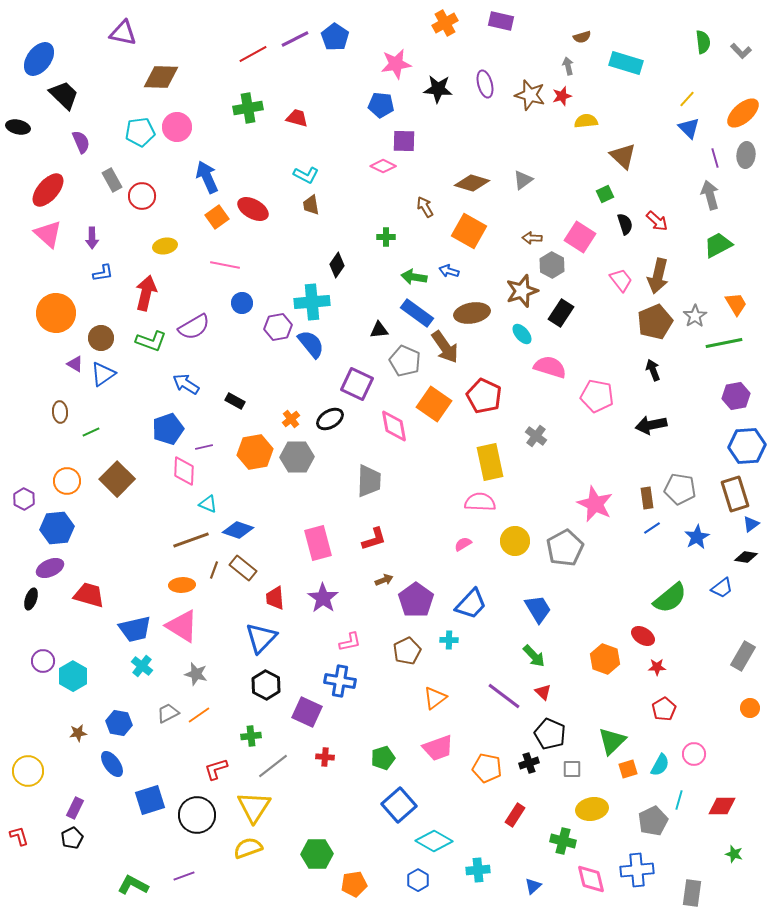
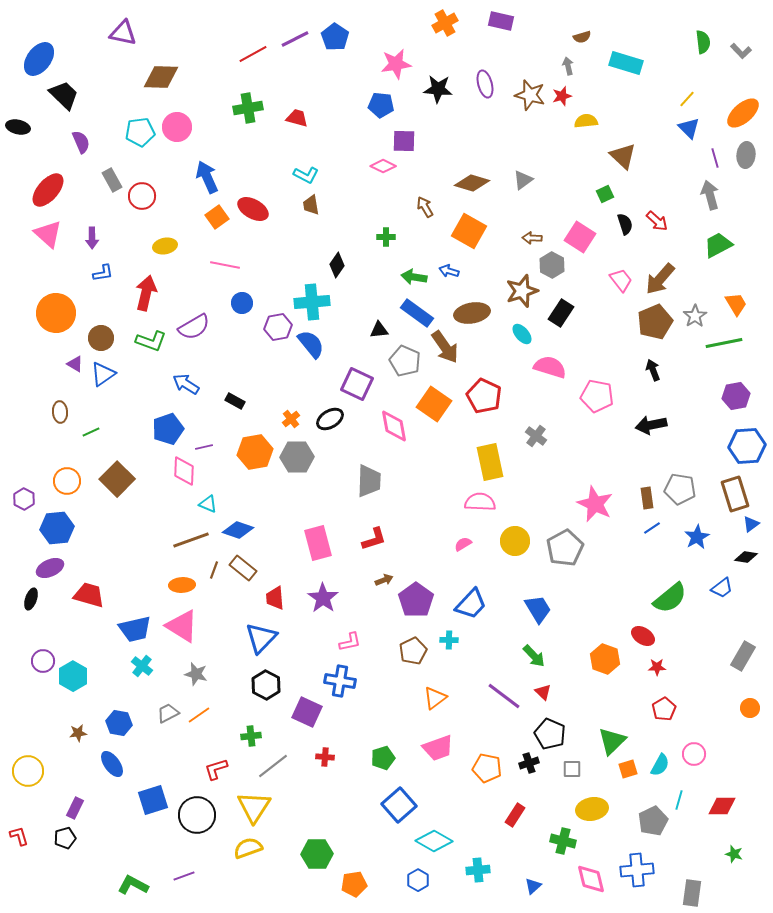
brown arrow at (658, 276): moved 2 px right, 3 px down; rotated 28 degrees clockwise
brown pentagon at (407, 651): moved 6 px right
blue square at (150, 800): moved 3 px right
black pentagon at (72, 838): moved 7 px left; rotated 10 degrees clockwise
